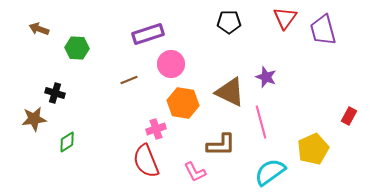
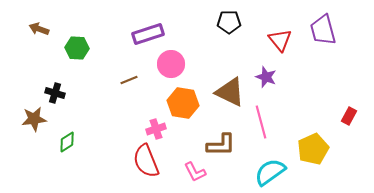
red triangle: moved 5 px left, 22 px down; rotated 15 degrees counterclockwise
